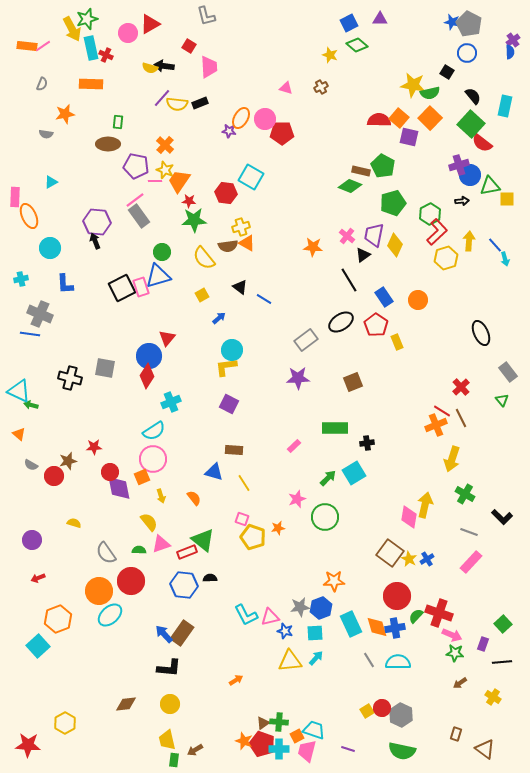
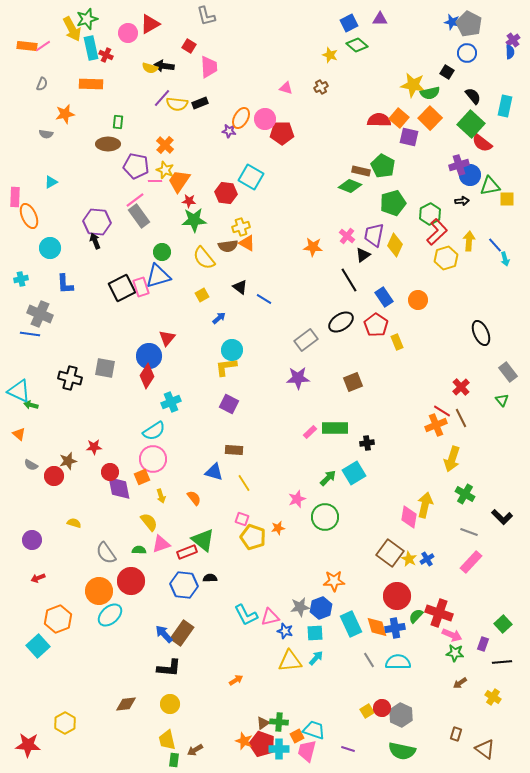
pink rectangle at (294, 446): moved 16 px right, 14 px up
